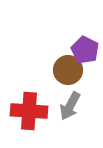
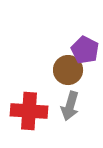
gray arrow: rotated 12 degrees counterclockwise
